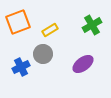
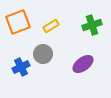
green cross: rotated 12 degrees clockwise
yellow rectangle: moved 1 px right, 4 px up
